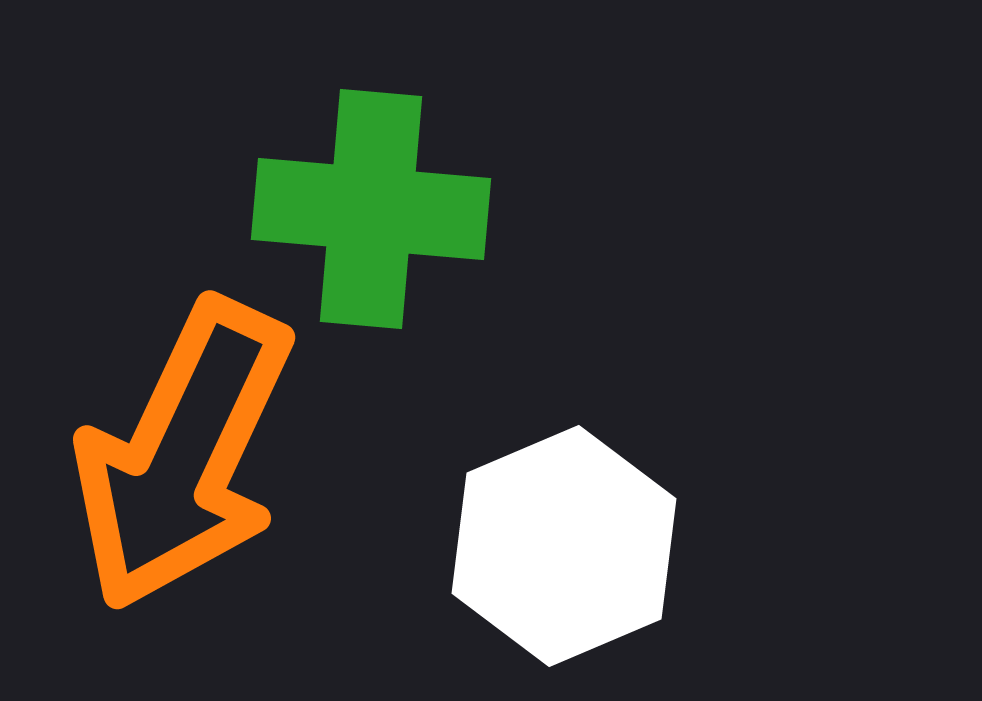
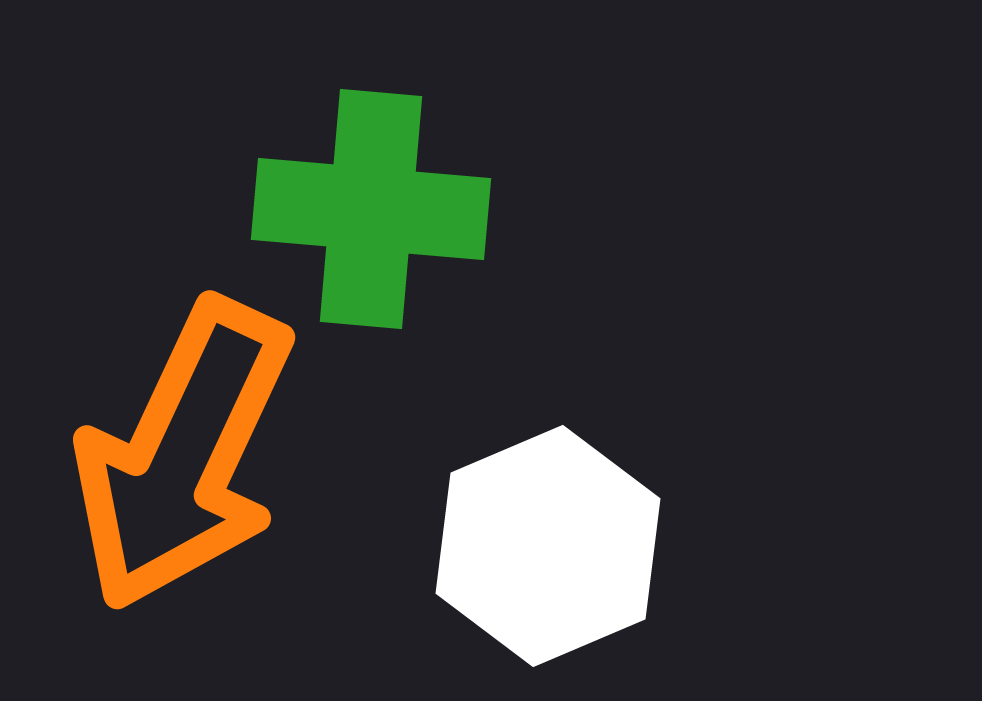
white hexagon: moved 16 px left
